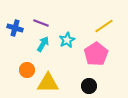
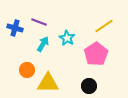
purple line: moved 2 px left, 1 px up
cyan star: moved 2 px up; rotated 14 degrees counterclockwise
